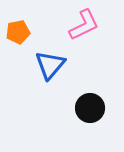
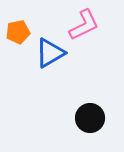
blue triangle: moved 12 px up; rotated 20 degrees clockwise
black circle: moved 10 px down
